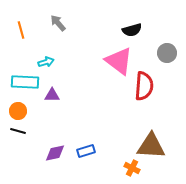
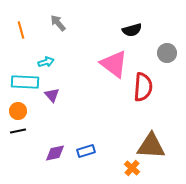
pink triangle: moved 5 px left, 3 px down
red semicircle: moved 1 px left, 1 px down
purple triangle: rotated 49 degrees clockwise
black line: rotated 28 degrees counterclockwise
orange cross: rotated 14 degrees clockwise
